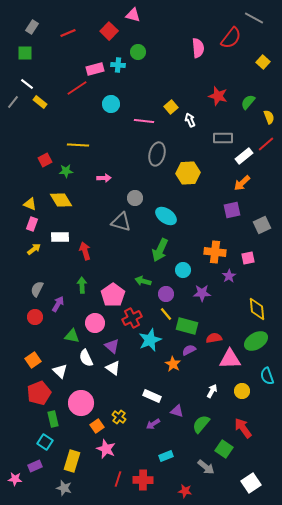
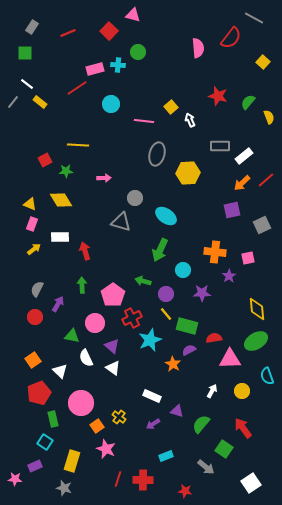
gray rectangle at (223, 138): moved 3 px left, 8 px down
red line at (266, 144): moved 36 px down
